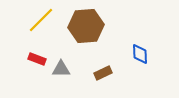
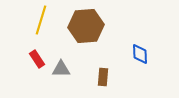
yellow line: rotated 28 degrees counterclockwise
red rectangle: rotated 36 degrees clockwise
brown rectangle: moved 4 px down; rotated 60 degrees counterclockwise
